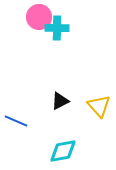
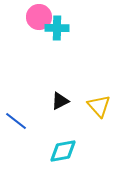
blue line: rotated 15 degrees clockwise
